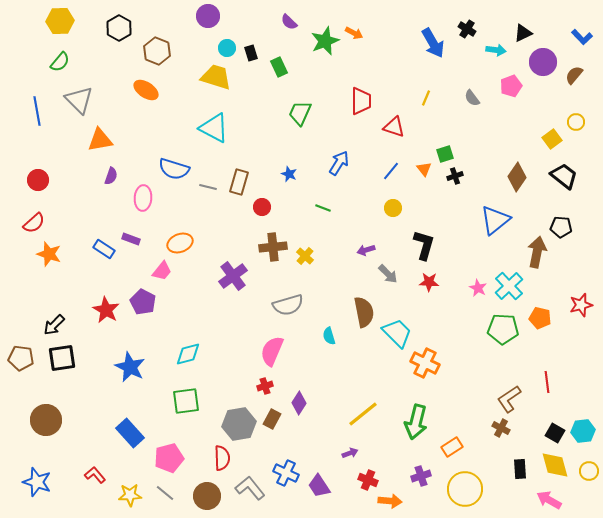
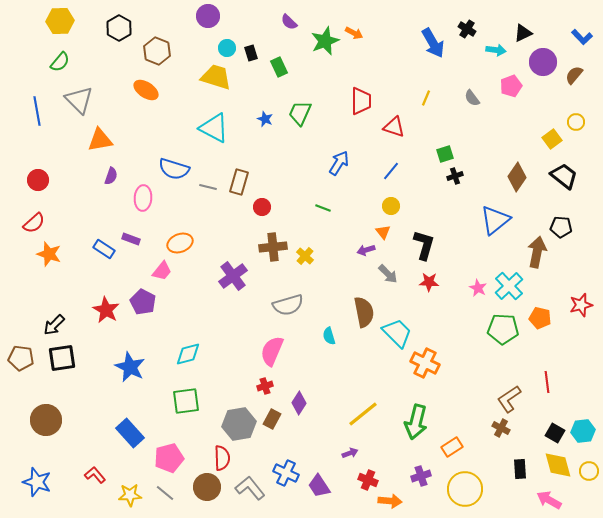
orange triangle at (424, 169): moved 41 px left, 63 px down
blue star at (289, 174): moved 24 px left, 55 px up
yellow circle at (393, 208): moved 2 px left, 2 px up
yellow diamond at (555, 465): moved 3 px right
brown circle at (207, 496): moved 9 px up
